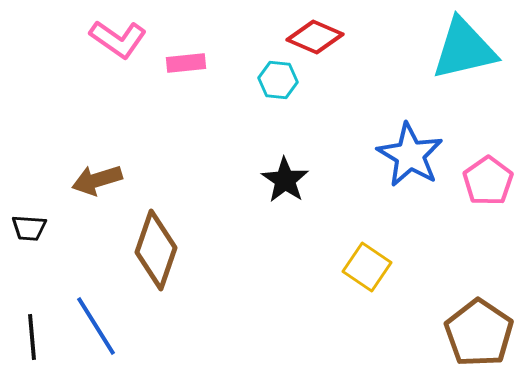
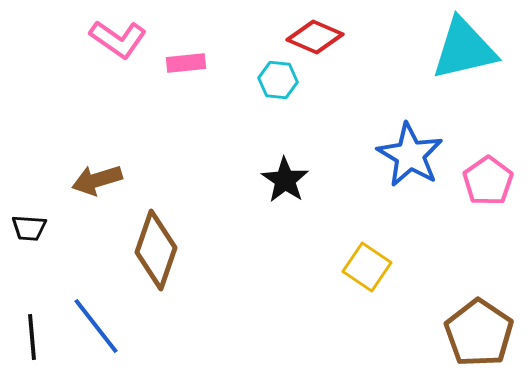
blue line: rotated 6 degrees counterclockwise
